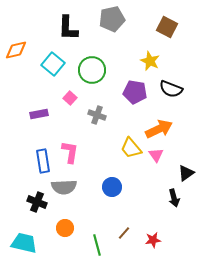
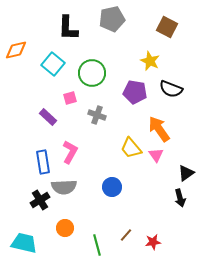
green circle: moved 3 px down
pink square: rotated 32 degrees clockwise
purple rectangle: moved 9 px right, 3 px down; rotated 54 degrees clockwise
orange arrow: rotated 100 degrees counterclockwise
pink L-shape: rotated 20 degrees clockwise
blue rectangle: moved 1 px down
black arrow: moved 6 px right
black cross: moved 3 px right, 2 px up; rotated 36 degrees clockwise
brown line: moved 2 px right, 2 px down
red star: moved 2 px down
